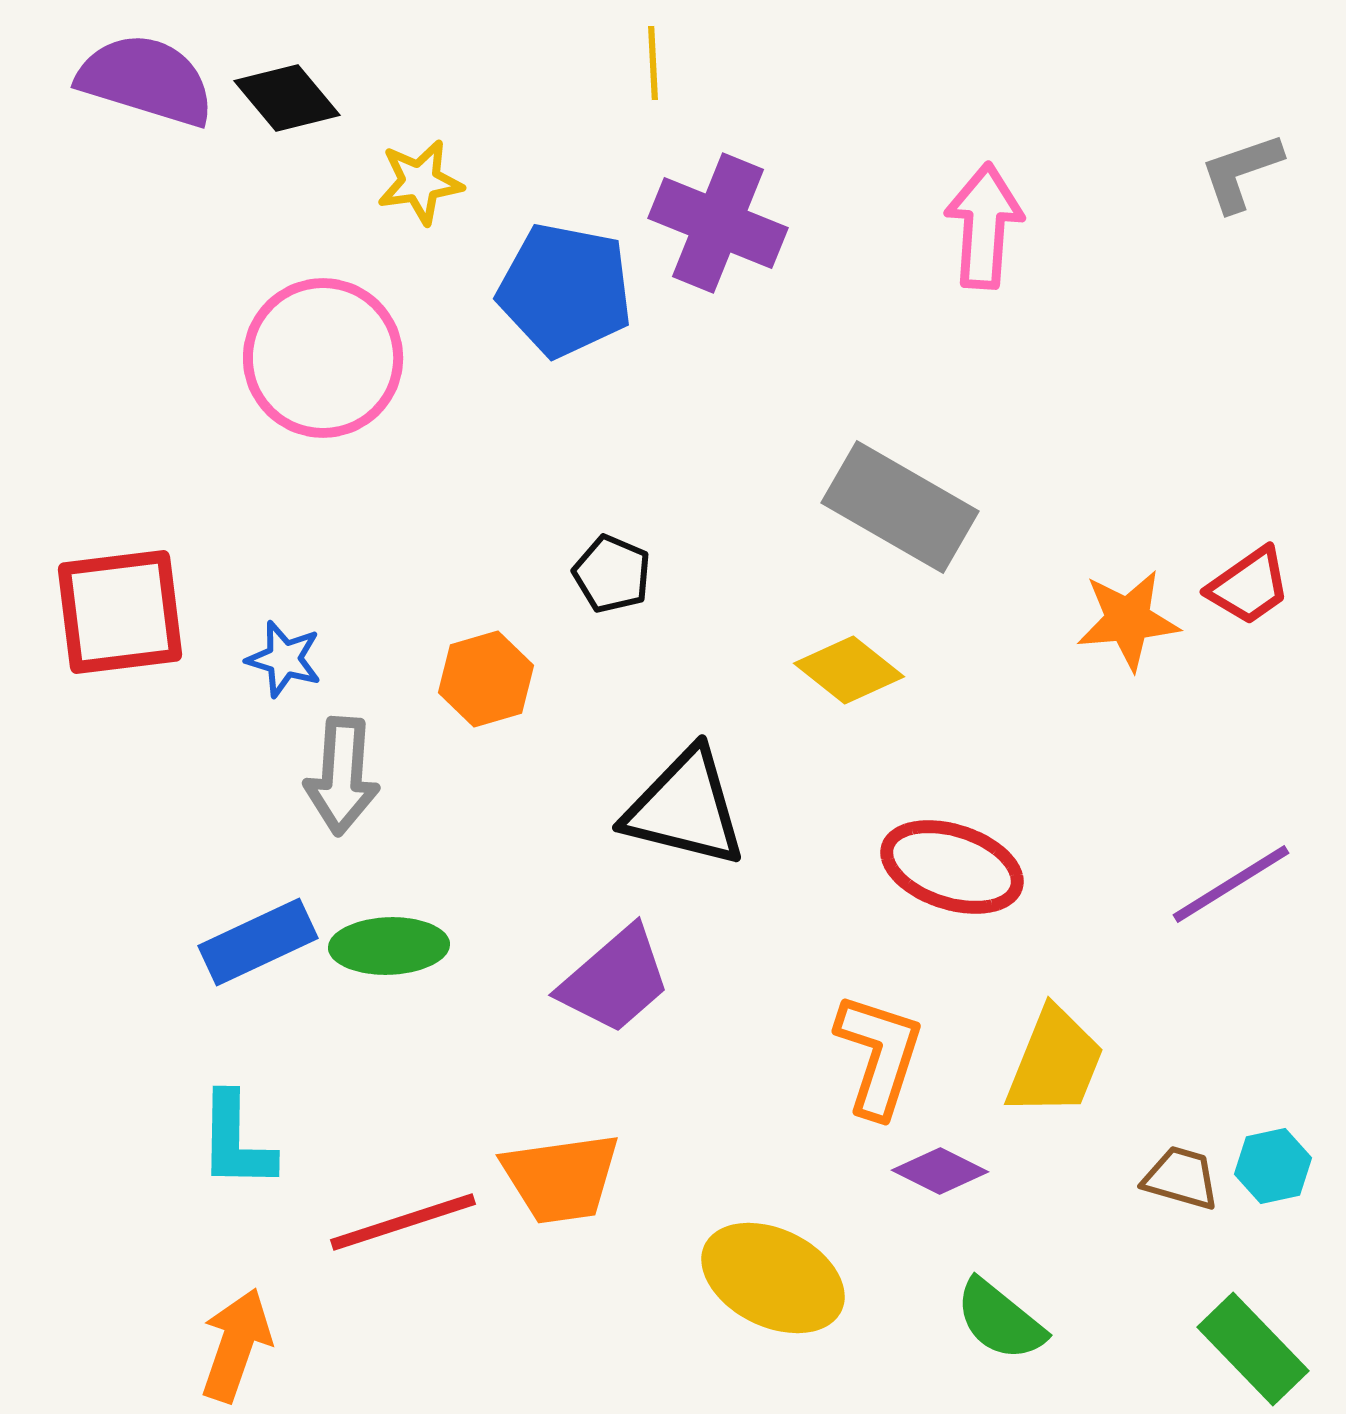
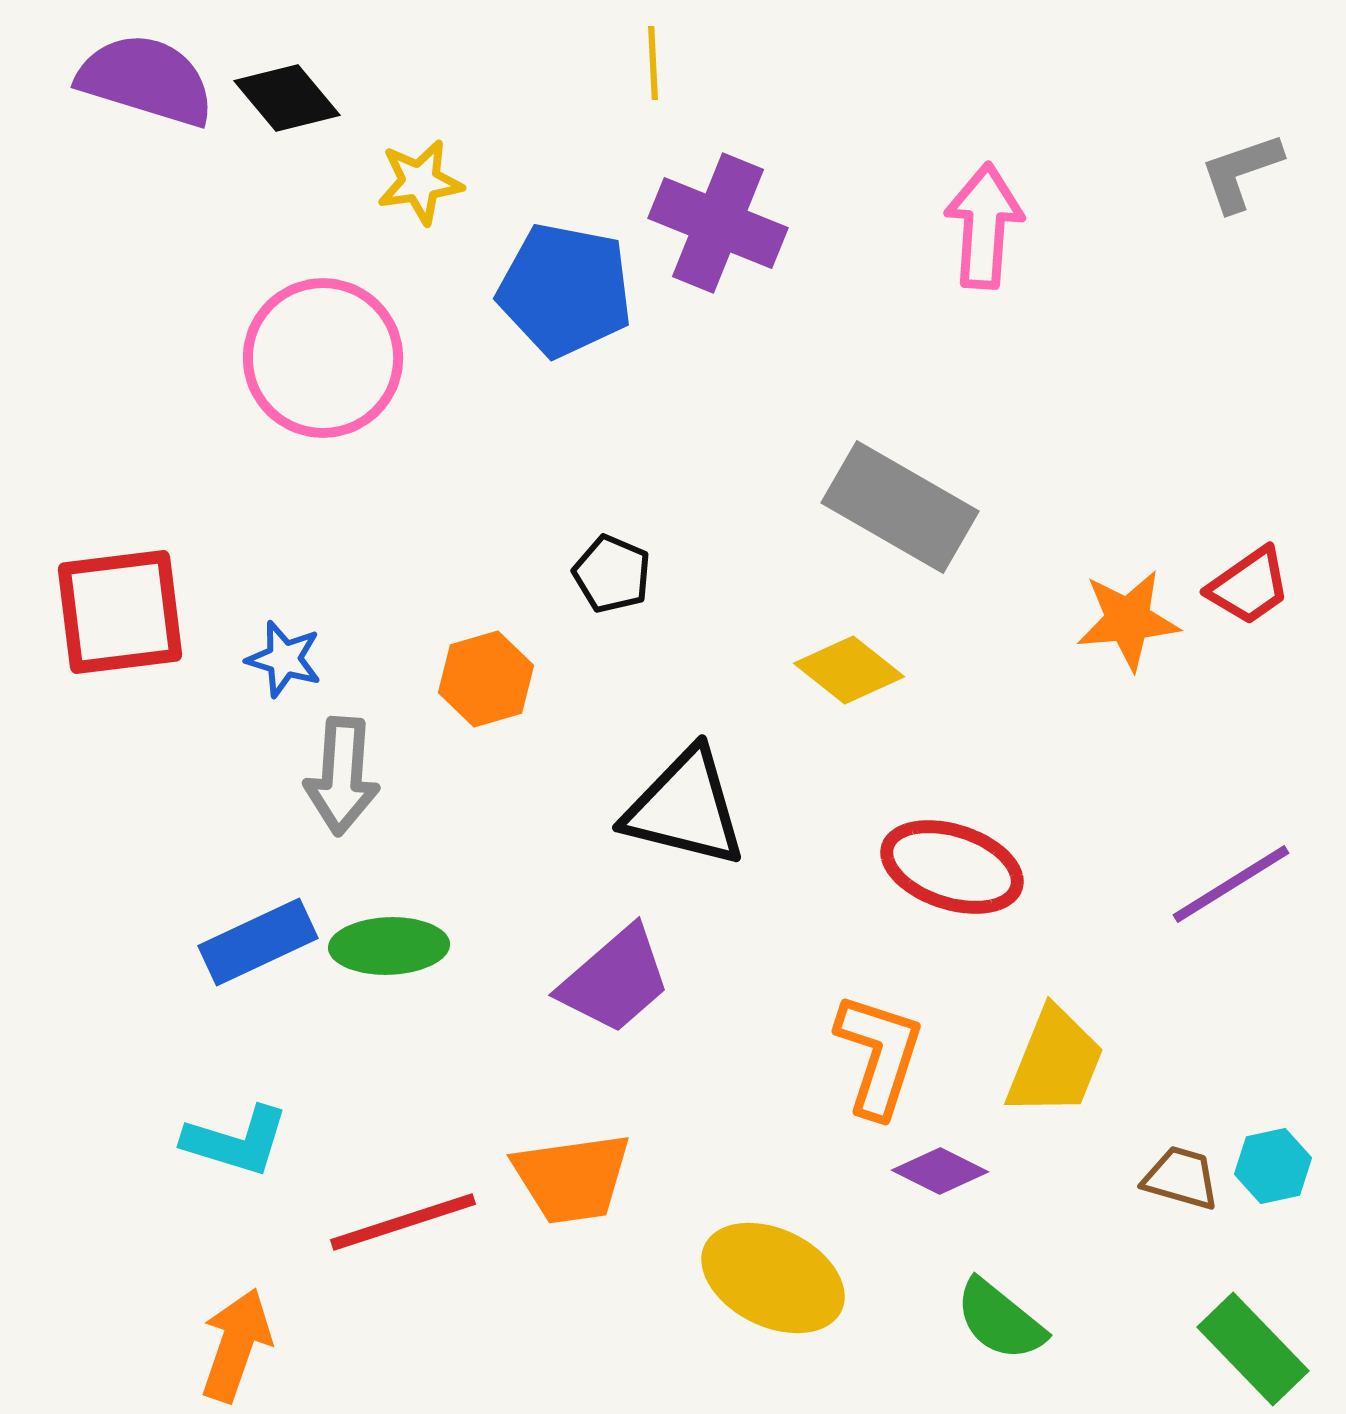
cyan L-shape: rotated 74 degrees counterclockwise
orange trapezoid: moved 11 px right
